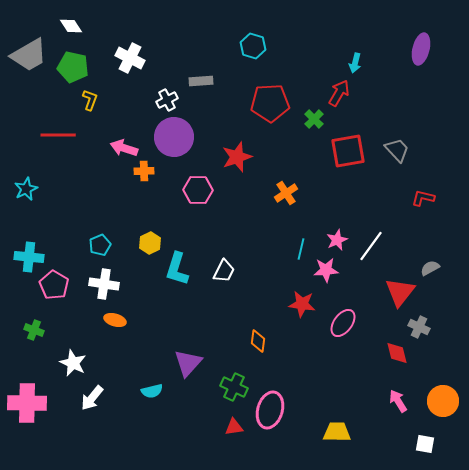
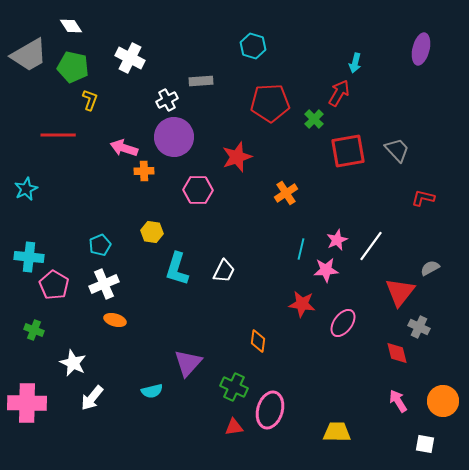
yellow hexagon at (150, 243): moved 2 px right, 11 px up; rotated 25 degrees counterclockwise
white cross at (104, 284): rotated 32 degrees counterclockwise
